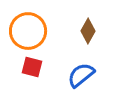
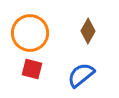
orange circle: moved 2 px right, 2 px down
red square: moved 2 px down
